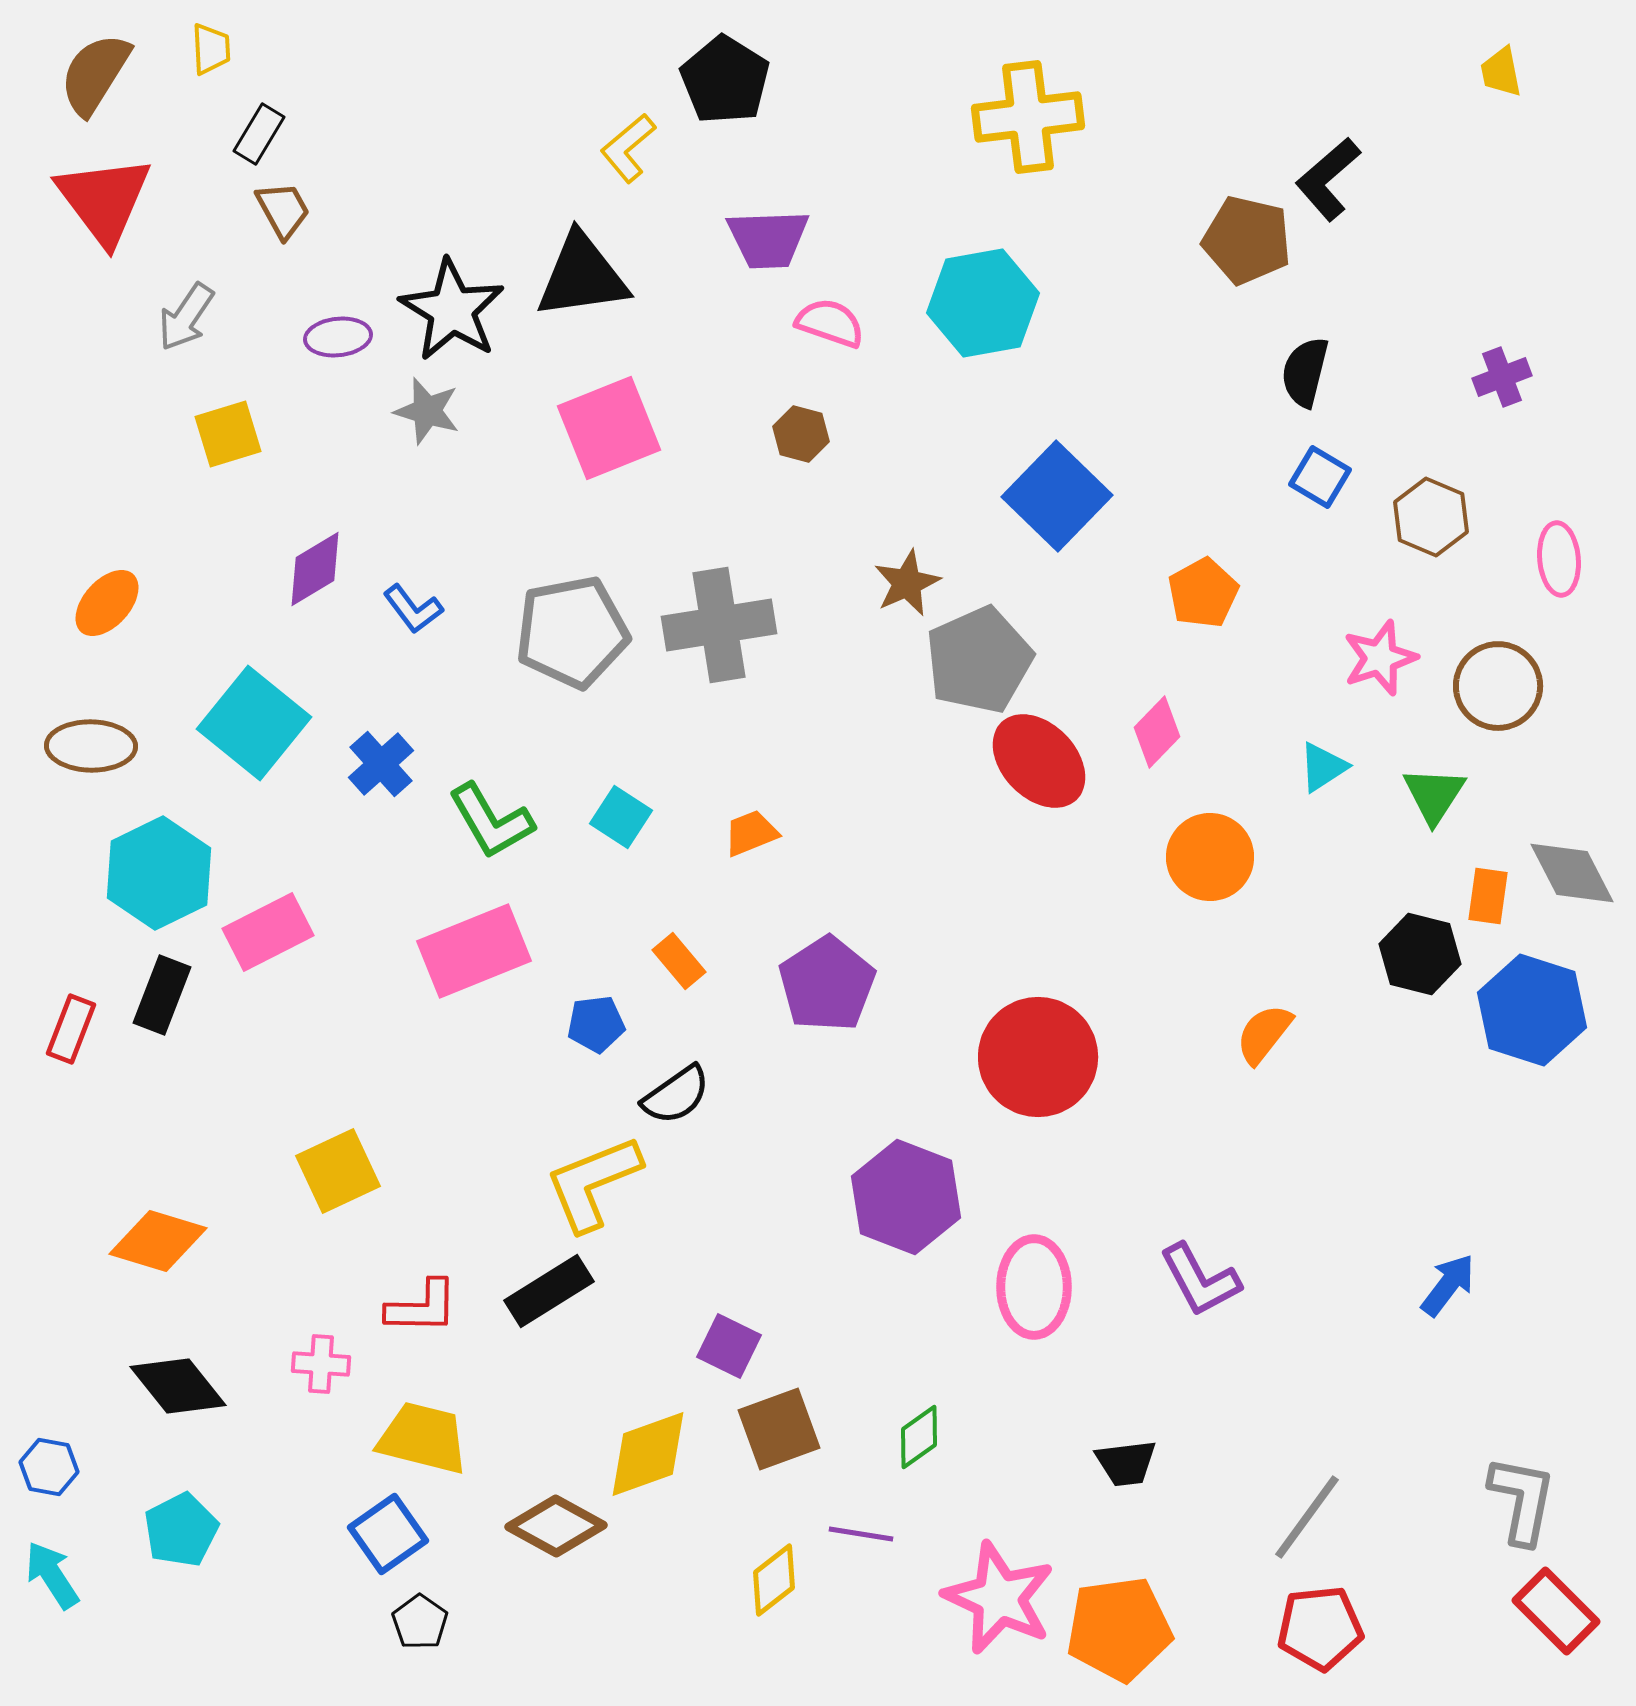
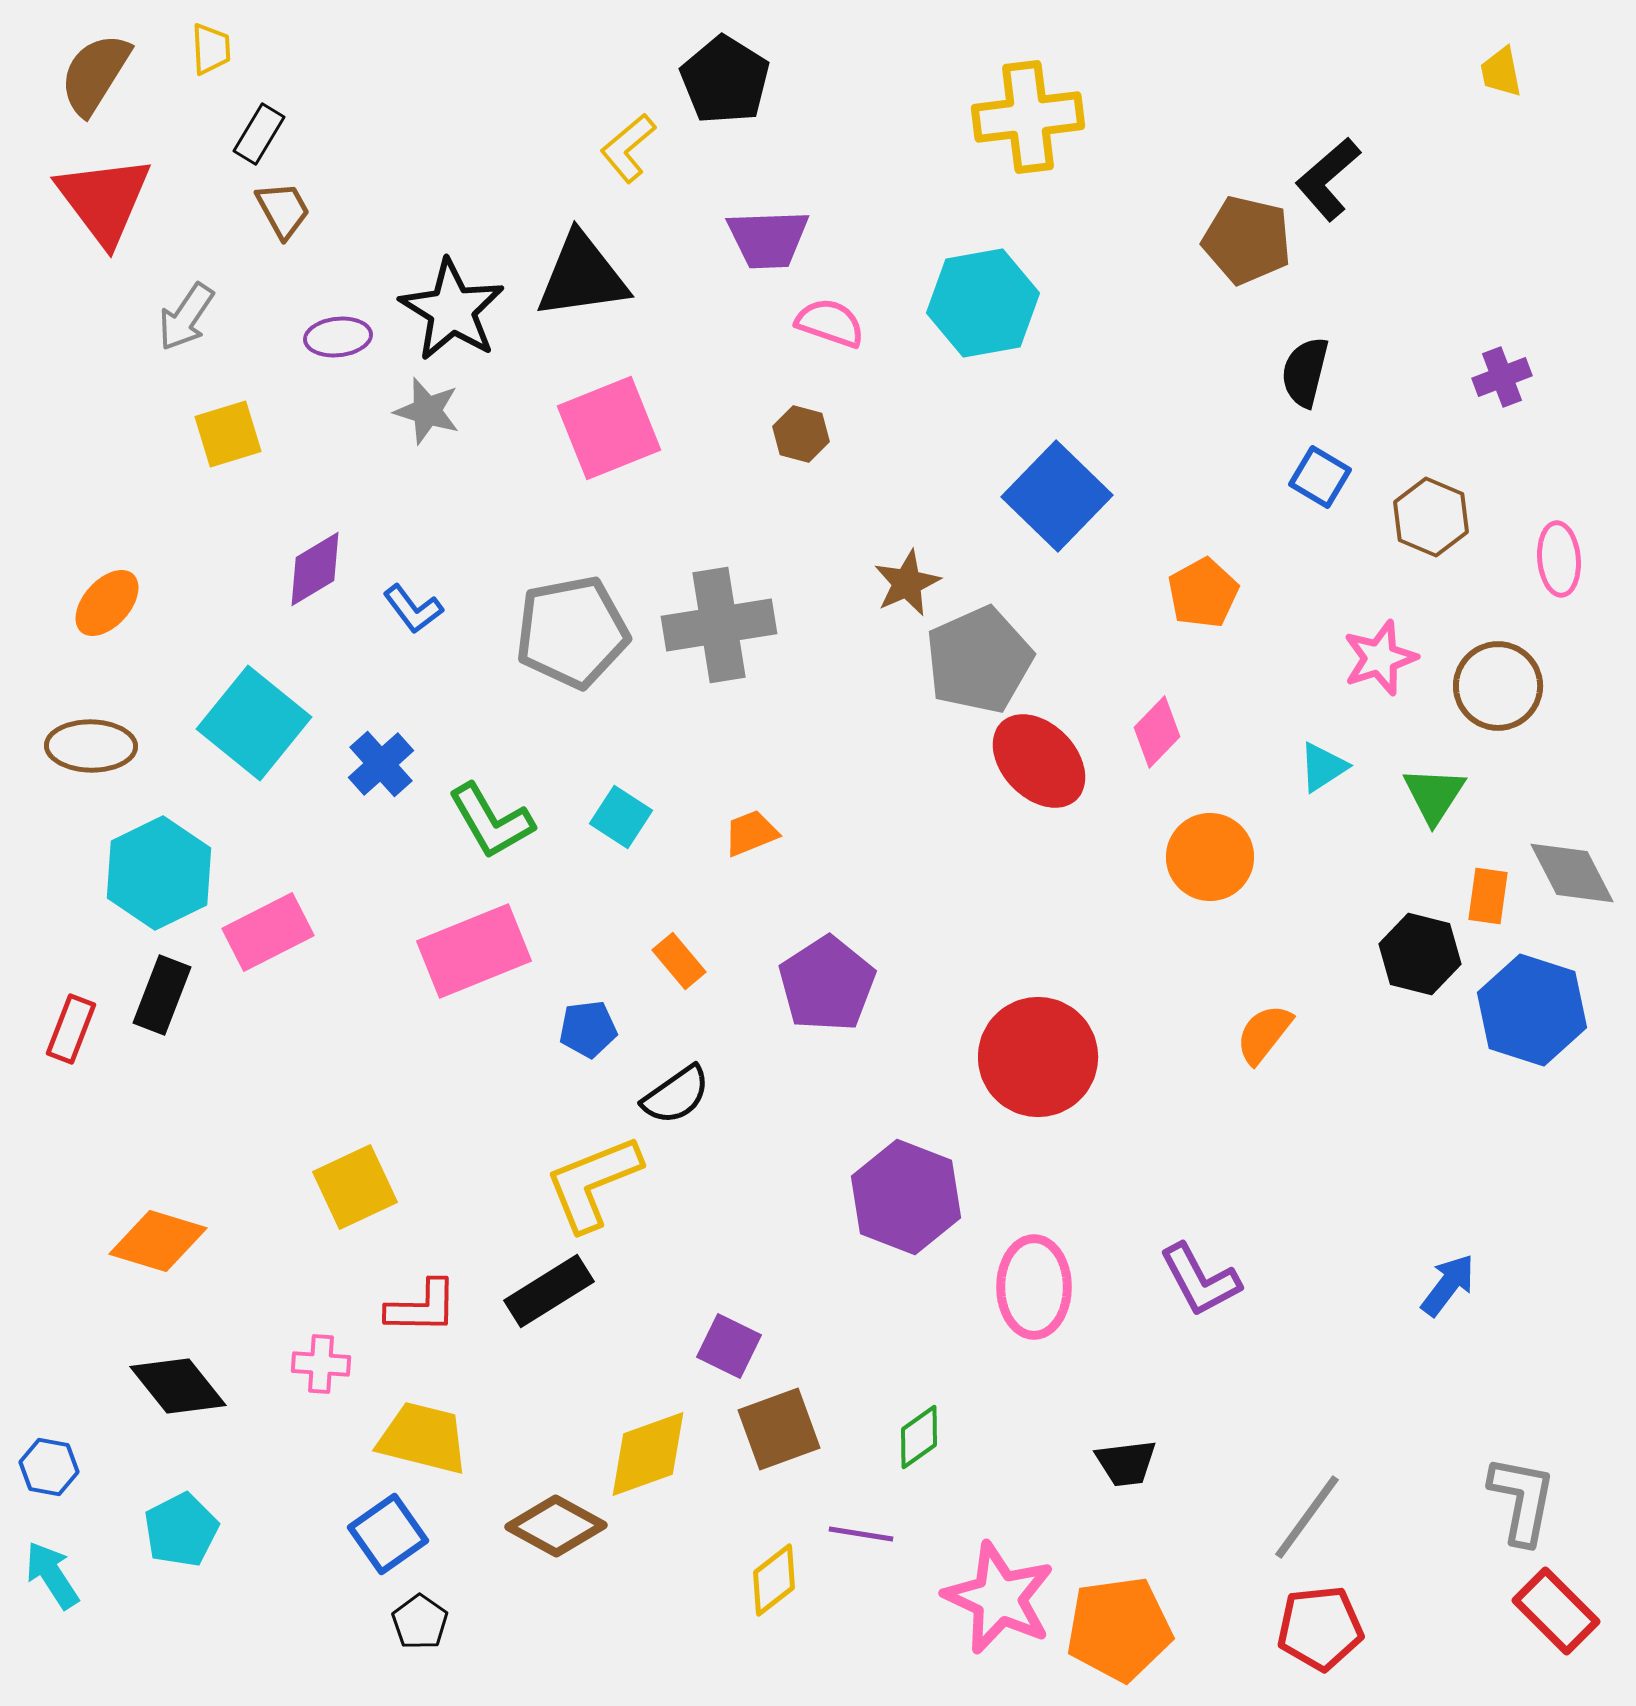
blue pentagon at (596, 1024): moved 8 px left, 5 px down
yellow square at (338, 1171): moved 17 px right, 16 px down
